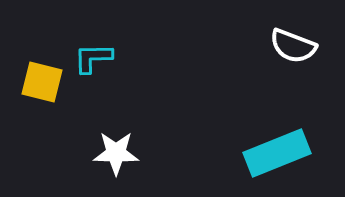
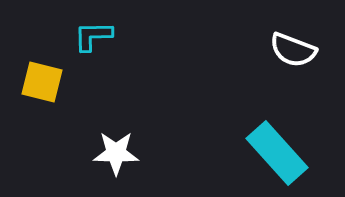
white semicircle: moved 4 px down
cyan L-shape: moved 22 px up
cyan rectangle: rotated 70 degrees clockwise
